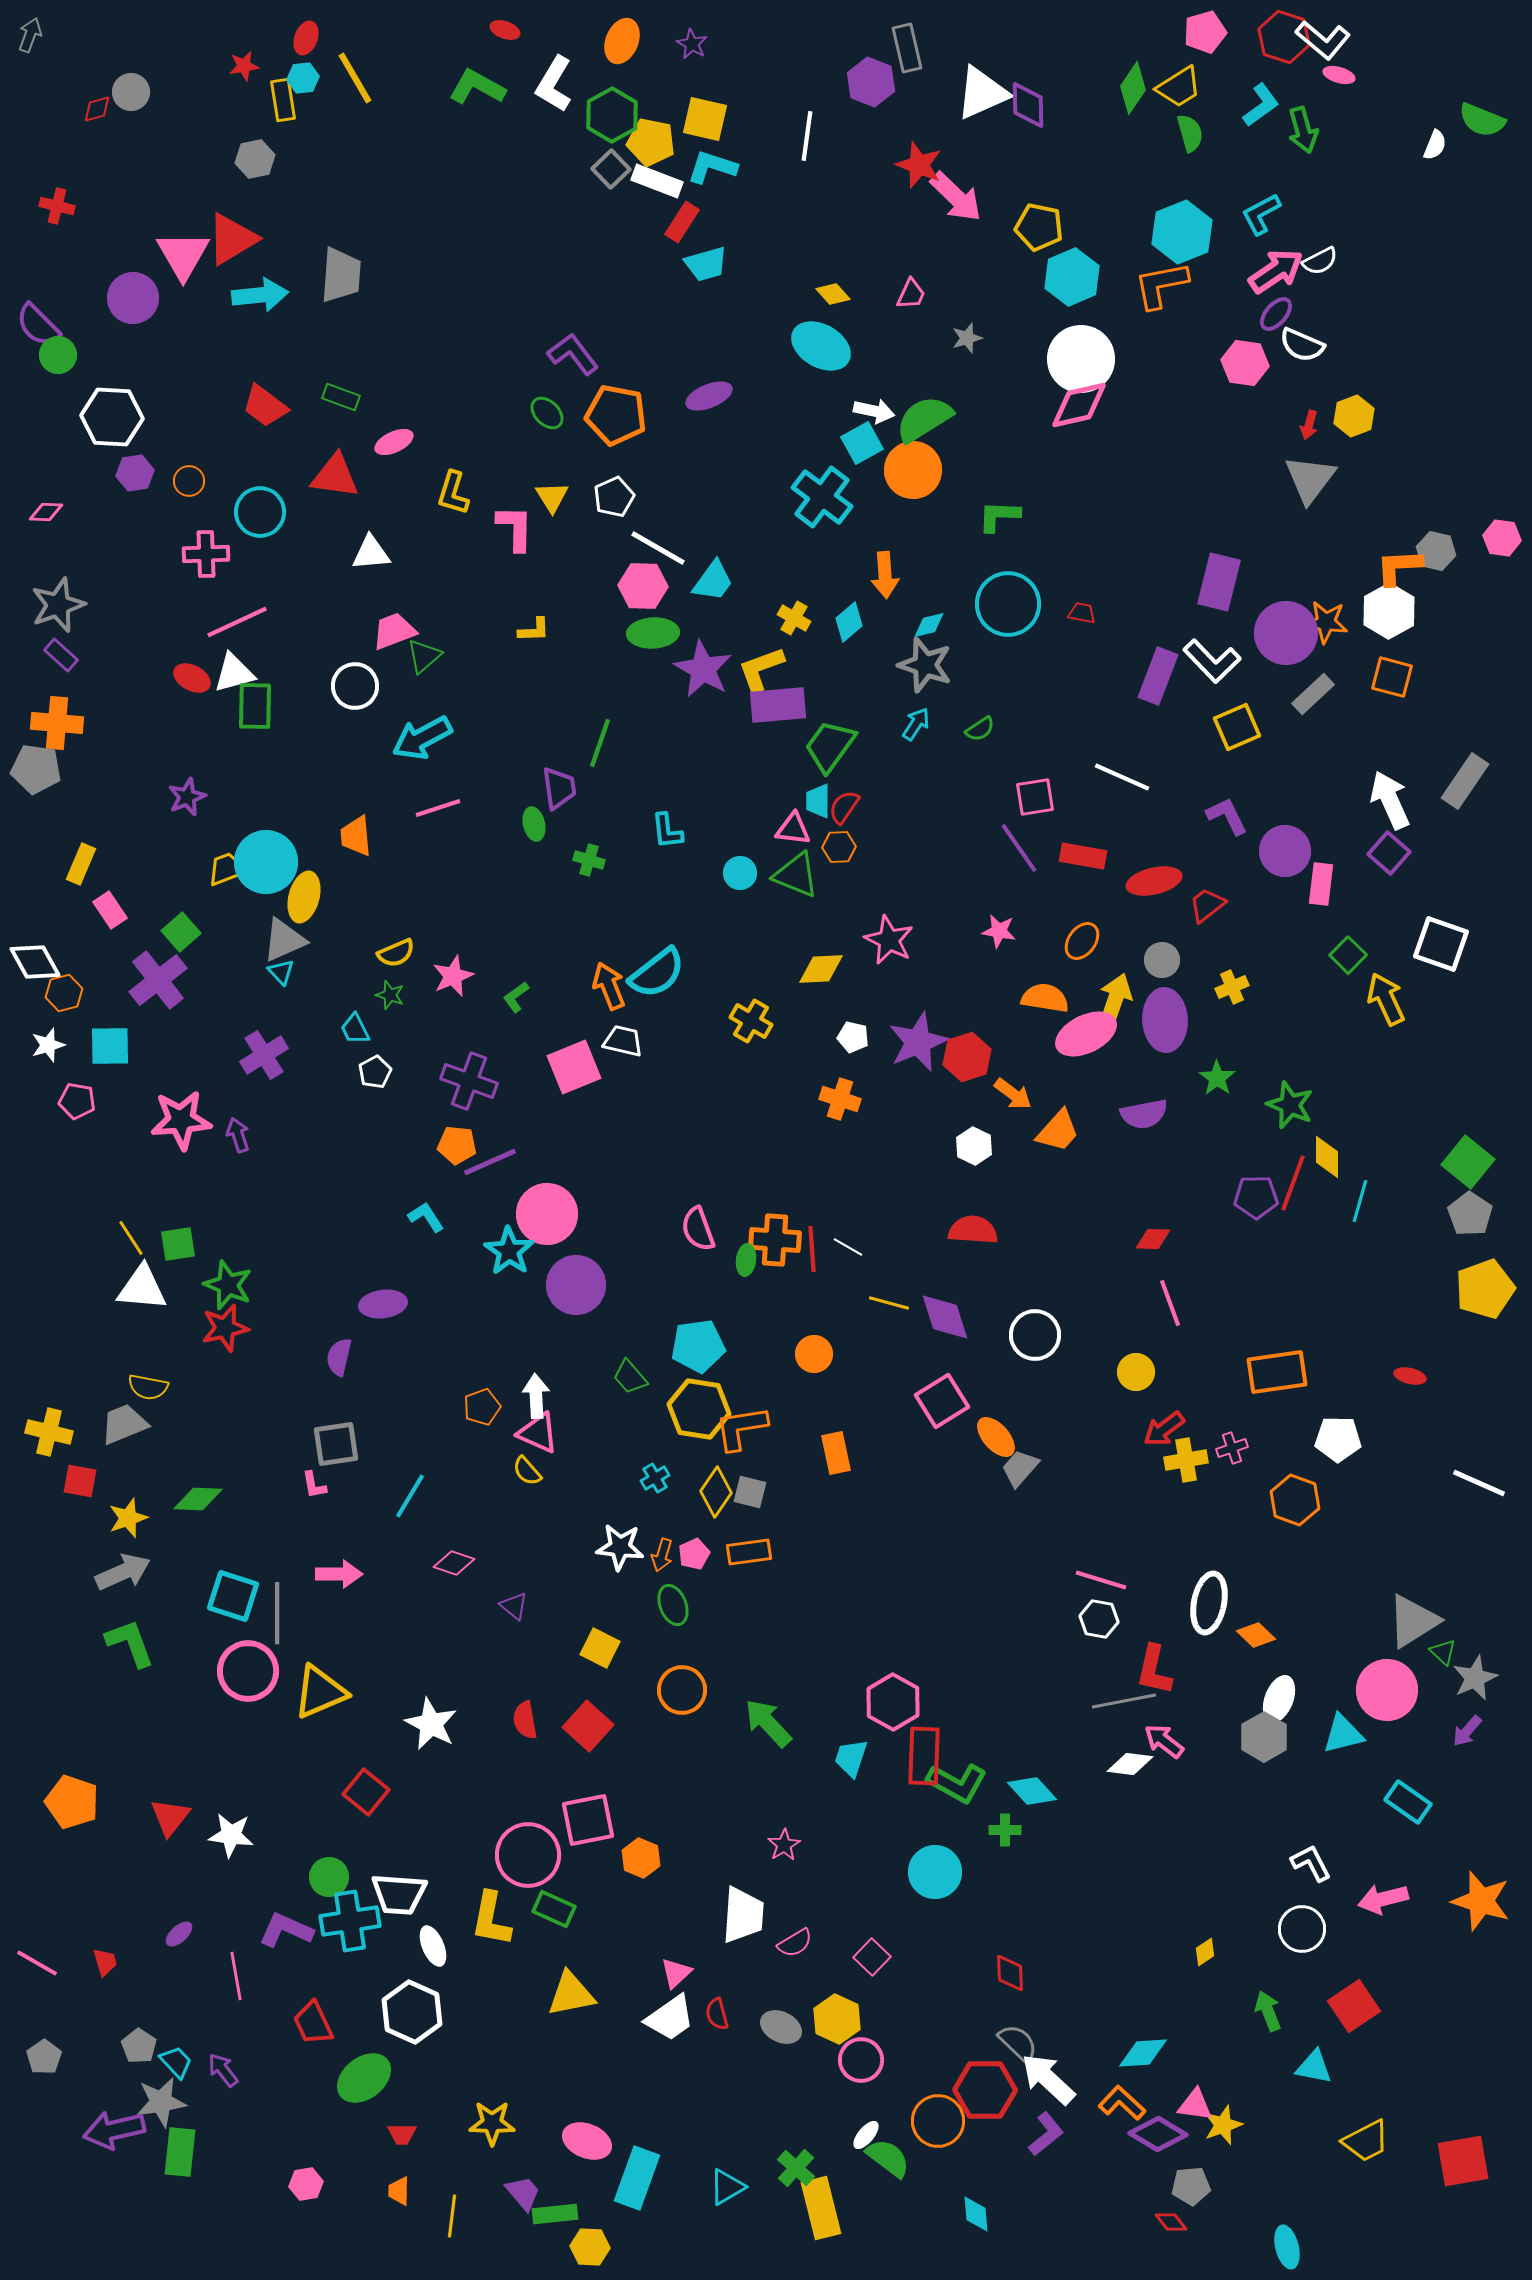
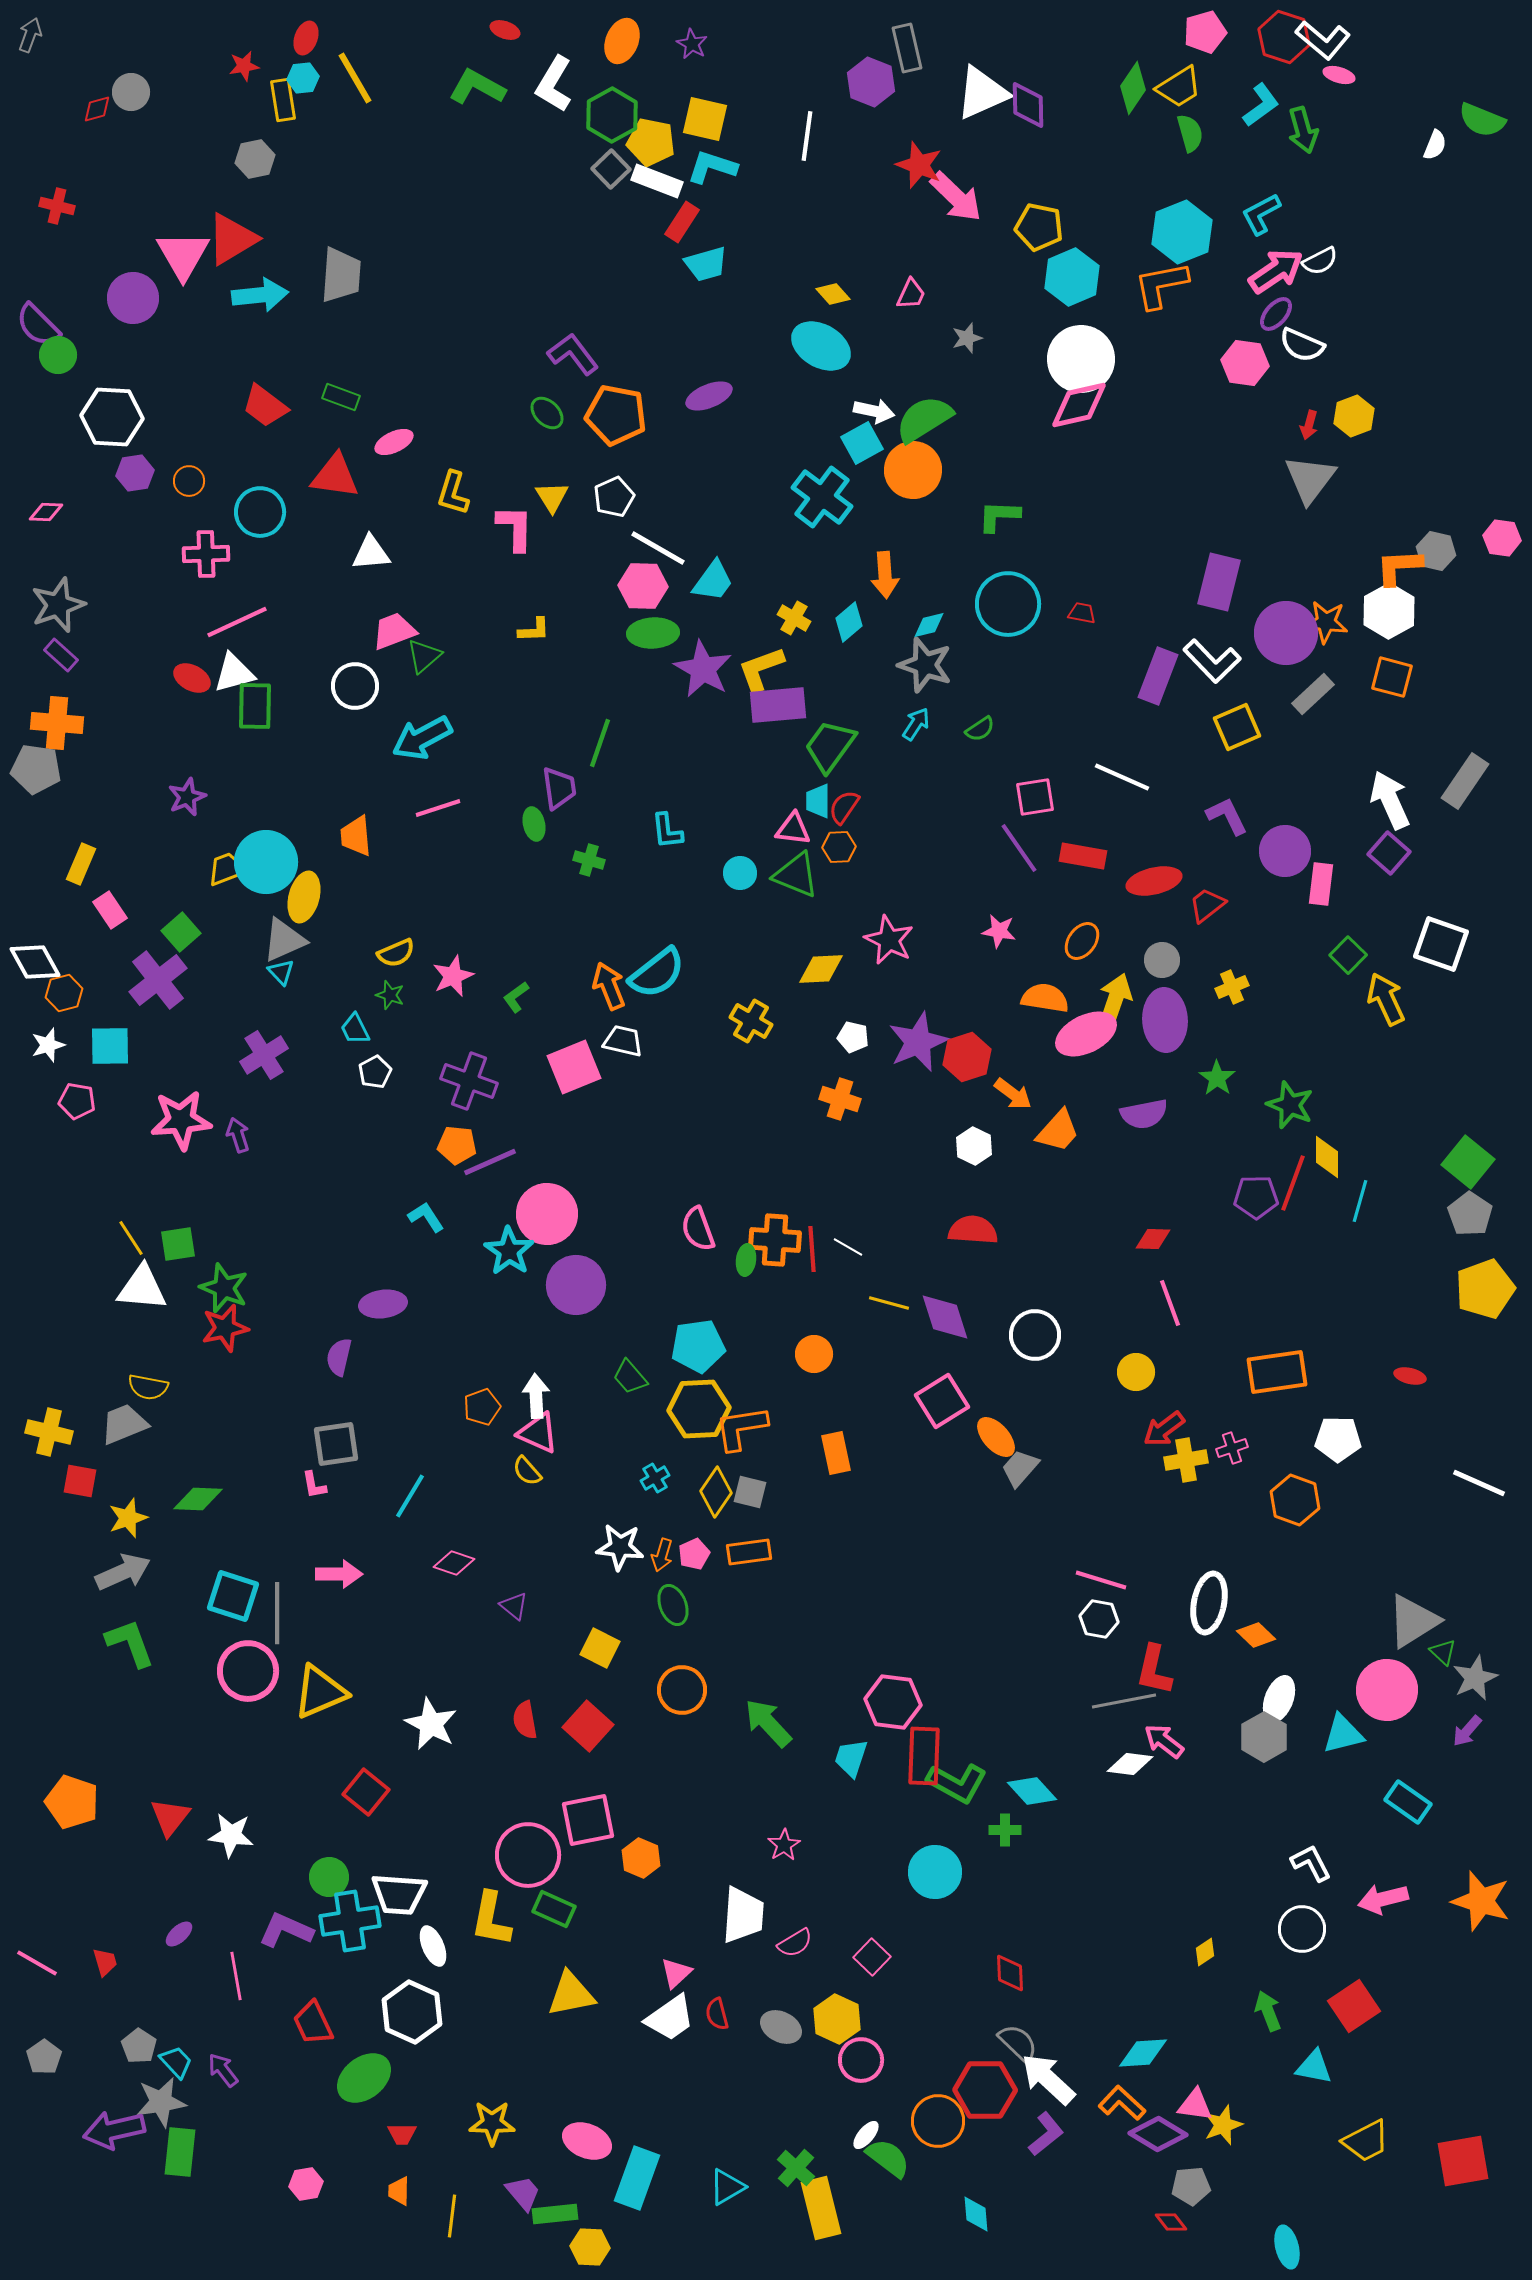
green star at (228, 1285): moved 4 px left, 3 px down
yellow hexagon at (699, 1409): rotated 12 degrees counterclockwise
pink hexagon at (893, 1702): rotated 22 degrees counterclockwise
